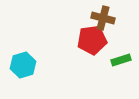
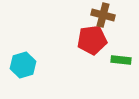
brown cross: moved 3 px up
green rectangle: rotated 24 degrees clockwise
